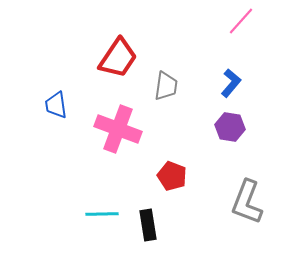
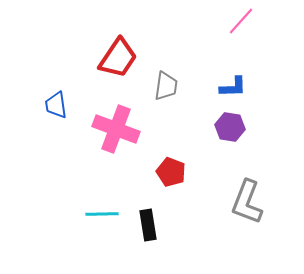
blue L-shape: moved 2 px right, 4 px down; rotated 48 degrees clockwise
pink cross: moved 2 px left
red pentagon: moved 1 px left, 4 px up
